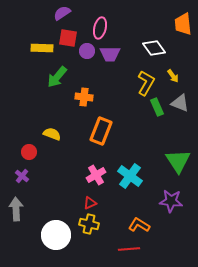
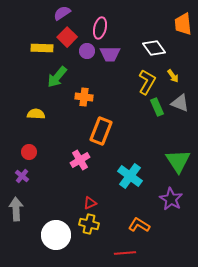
red square: moved 1 px left, 1 px up; rotated 36 degrees clockwise
yellow L-shape: moved 1 px right, 1 px up
yellow semicircle: moved 16 px left, 20 px up; rotated 18 degrees counterclockwise
pink cross: moved 16 px left, 15 px up
purple star: moved 2 px up; rotated 25 degrees clockwise
red line: moved 4 px left, 4 px down
